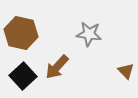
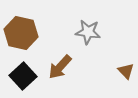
gray star: moved 1 px left, 2 px up
brown arrow: moved 3 px right
